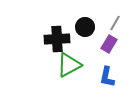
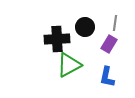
gray line: rotated 21 degrees counterclockwise
